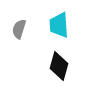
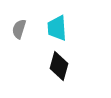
cyan trapezoid: moved 2 px left, 3 px down
